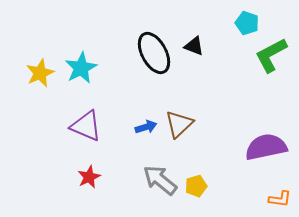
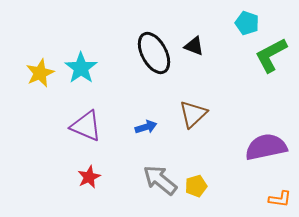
cyan star: rotated 8 degrees counterclockwise
brown triangle: moved 14 px right, 10 px up
